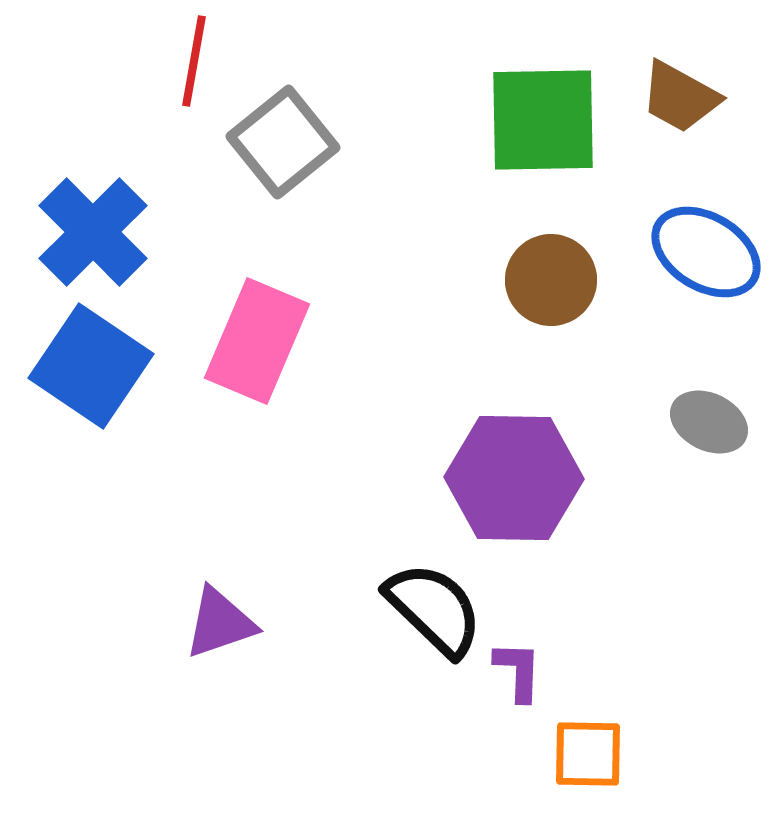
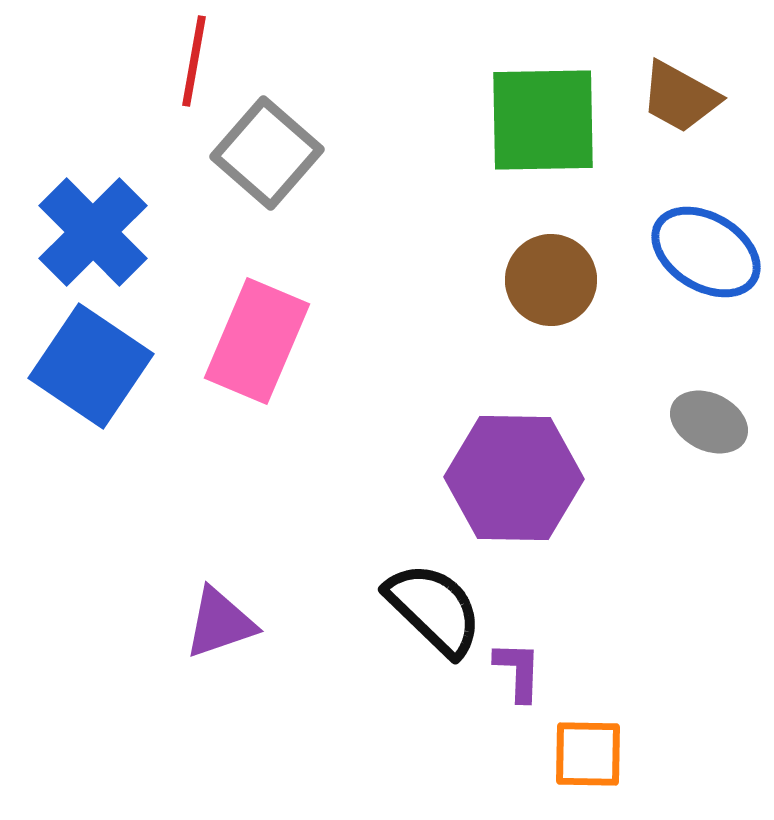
gray square: moved 16 px left, 11 px down; rotated 10 degrees counterclockwise
